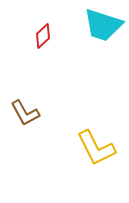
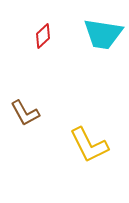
cyan trapezoid: moved 9 px down; rotated 9 degrees counterclockwise
yellow L-shape: moved 7 px left, 3 px up
